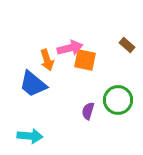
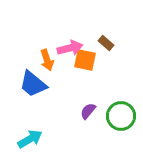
brown rectangle: moved 21 px left, 2 px up
green circle: moved 3 px right, 16 px down
purple semicircle: rotated 24 degrees clockwise
cyan arrow: moved 3 px down; rotated 35 degrees counterclockwise
